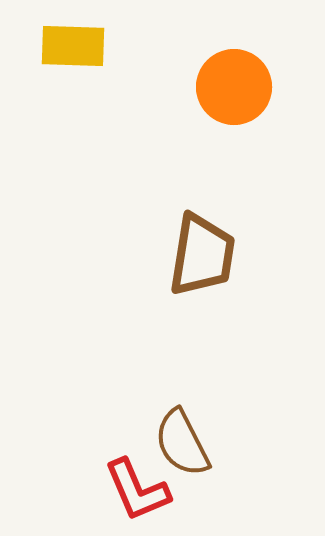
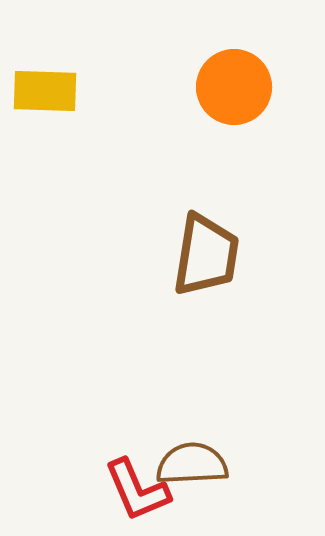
yellow rectangle: moved 28 px left, 45 px down
brown trapezoid: moved 4 px right
brown semicircle: moved 10 px right, 21 px down; rotated 114 degrees clockwise
